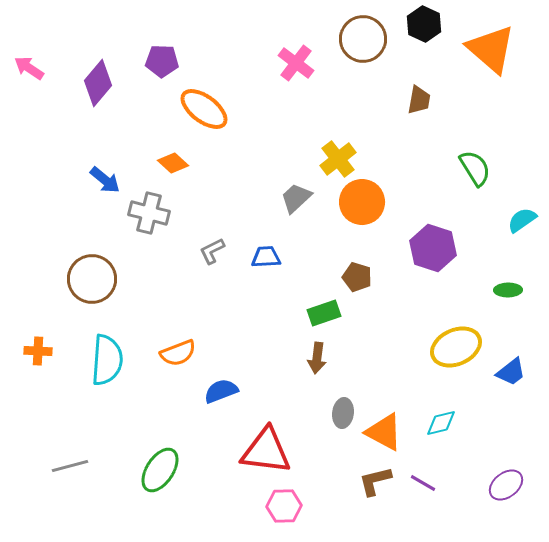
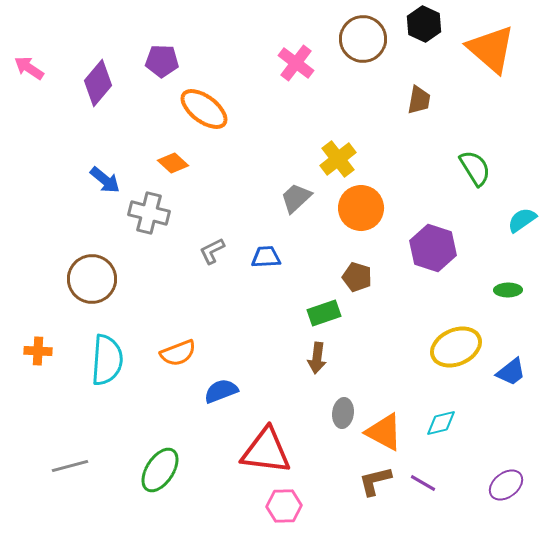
orange circle at (362, 202): moved 1 px left, 6 px down
